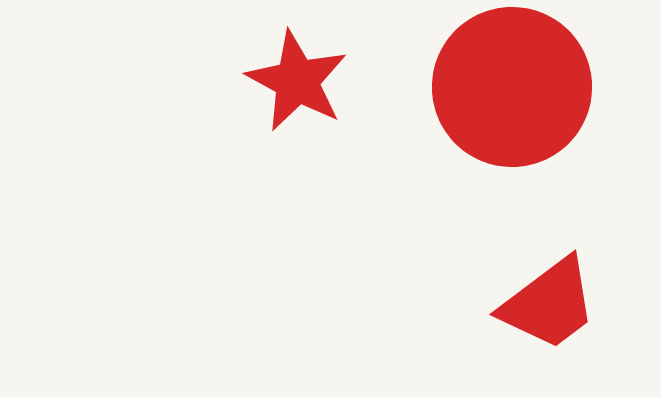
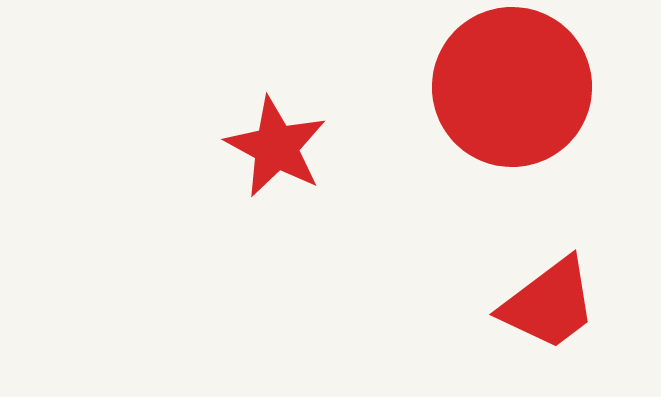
red star: moved 21 px left, 66 px down
